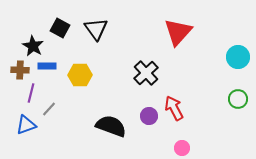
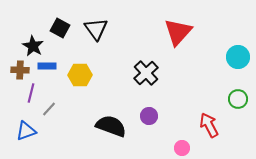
red arrow: moved 35 px right, 17 px down
blue triangle: moved 6 px down
